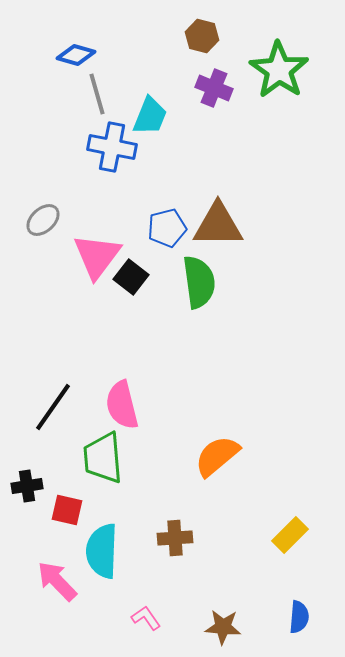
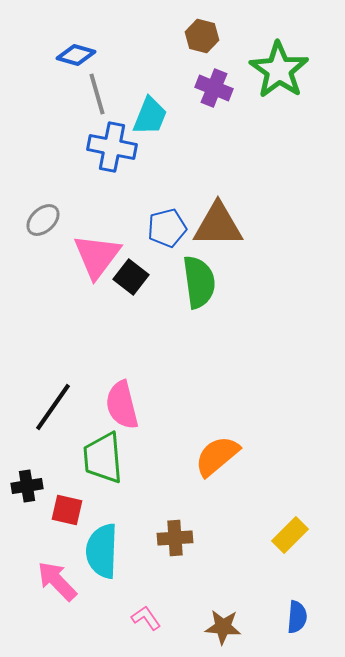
blue semicircle: moved 2 px left
